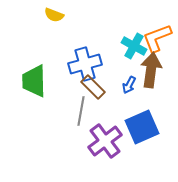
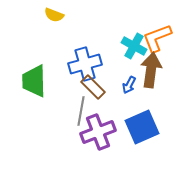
purple cross: moved 7 px left, 9 px up; rotated 16 degrees clockwise
